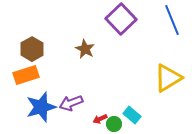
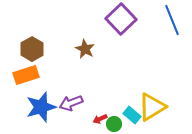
yellow triangle: moved 16 px left, 29 px down
